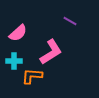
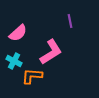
purple line: rotated 48 degrees clockwise
cyan cross: rotated 28 degrees clockwise
